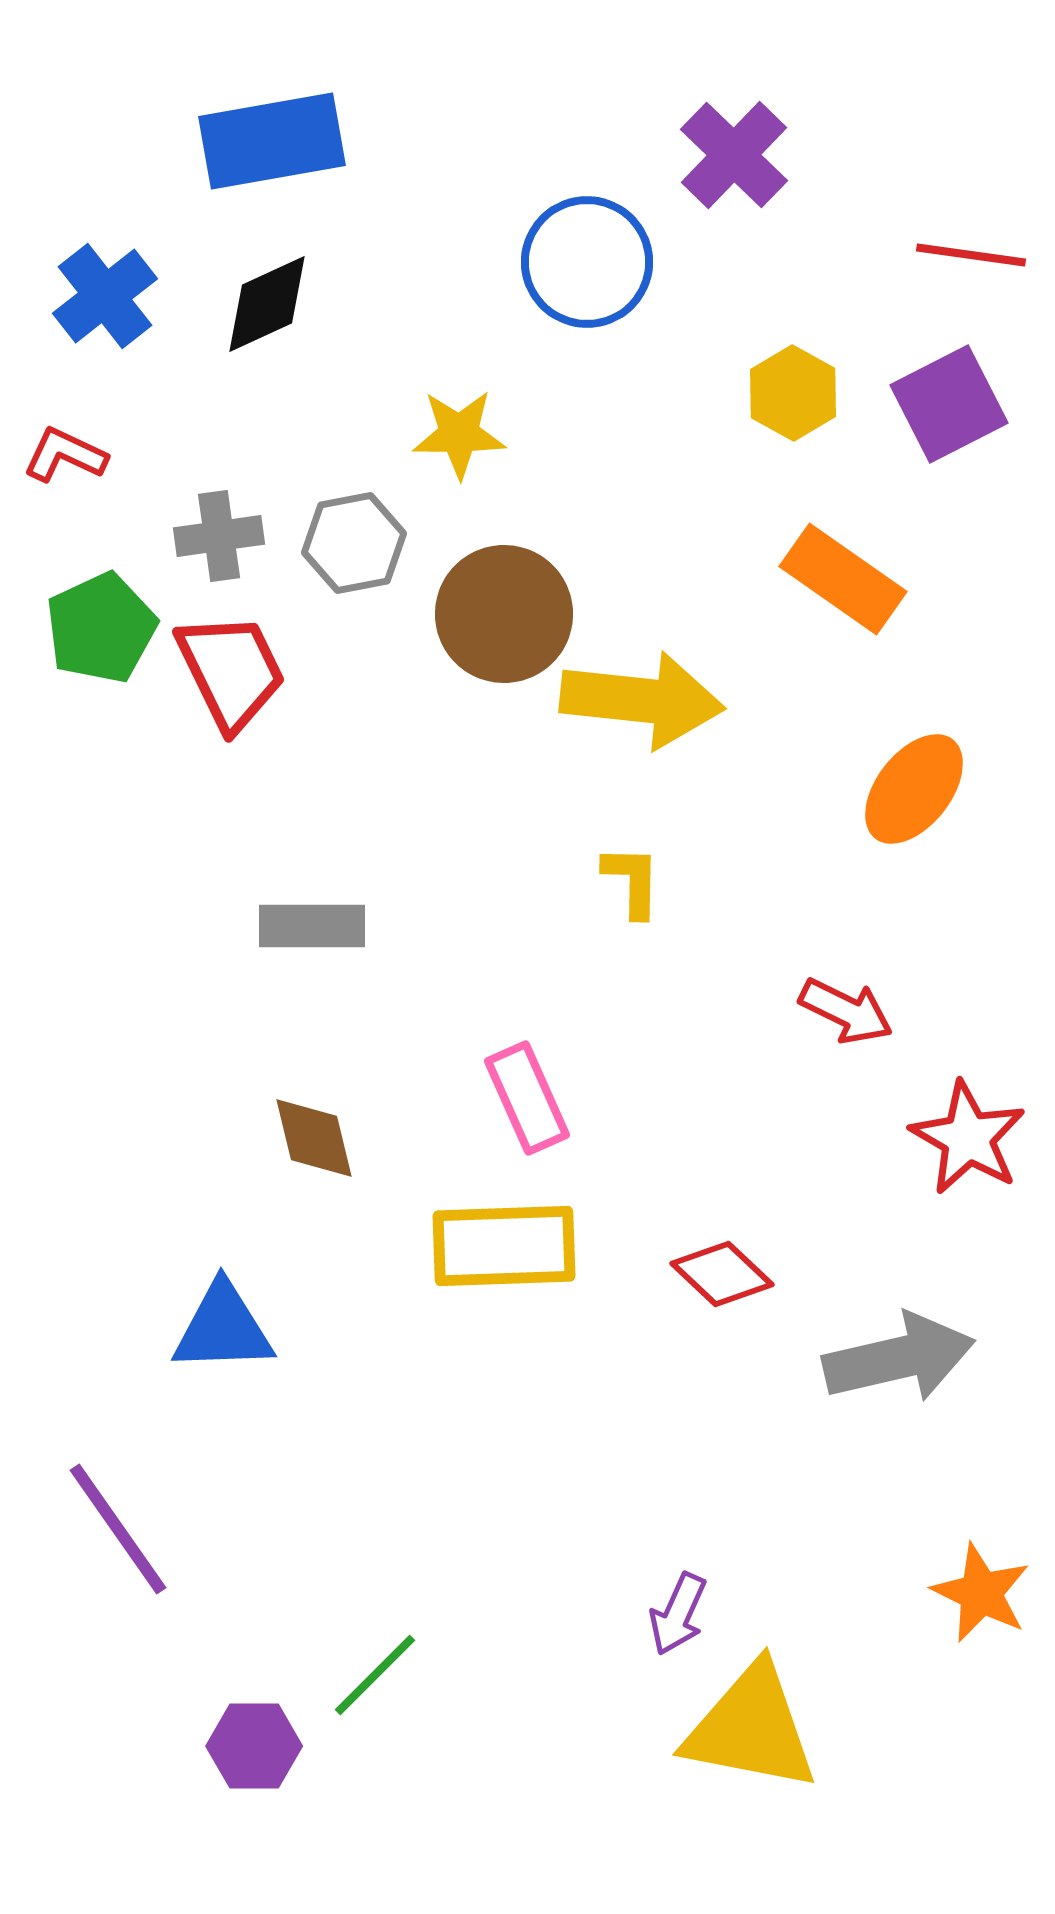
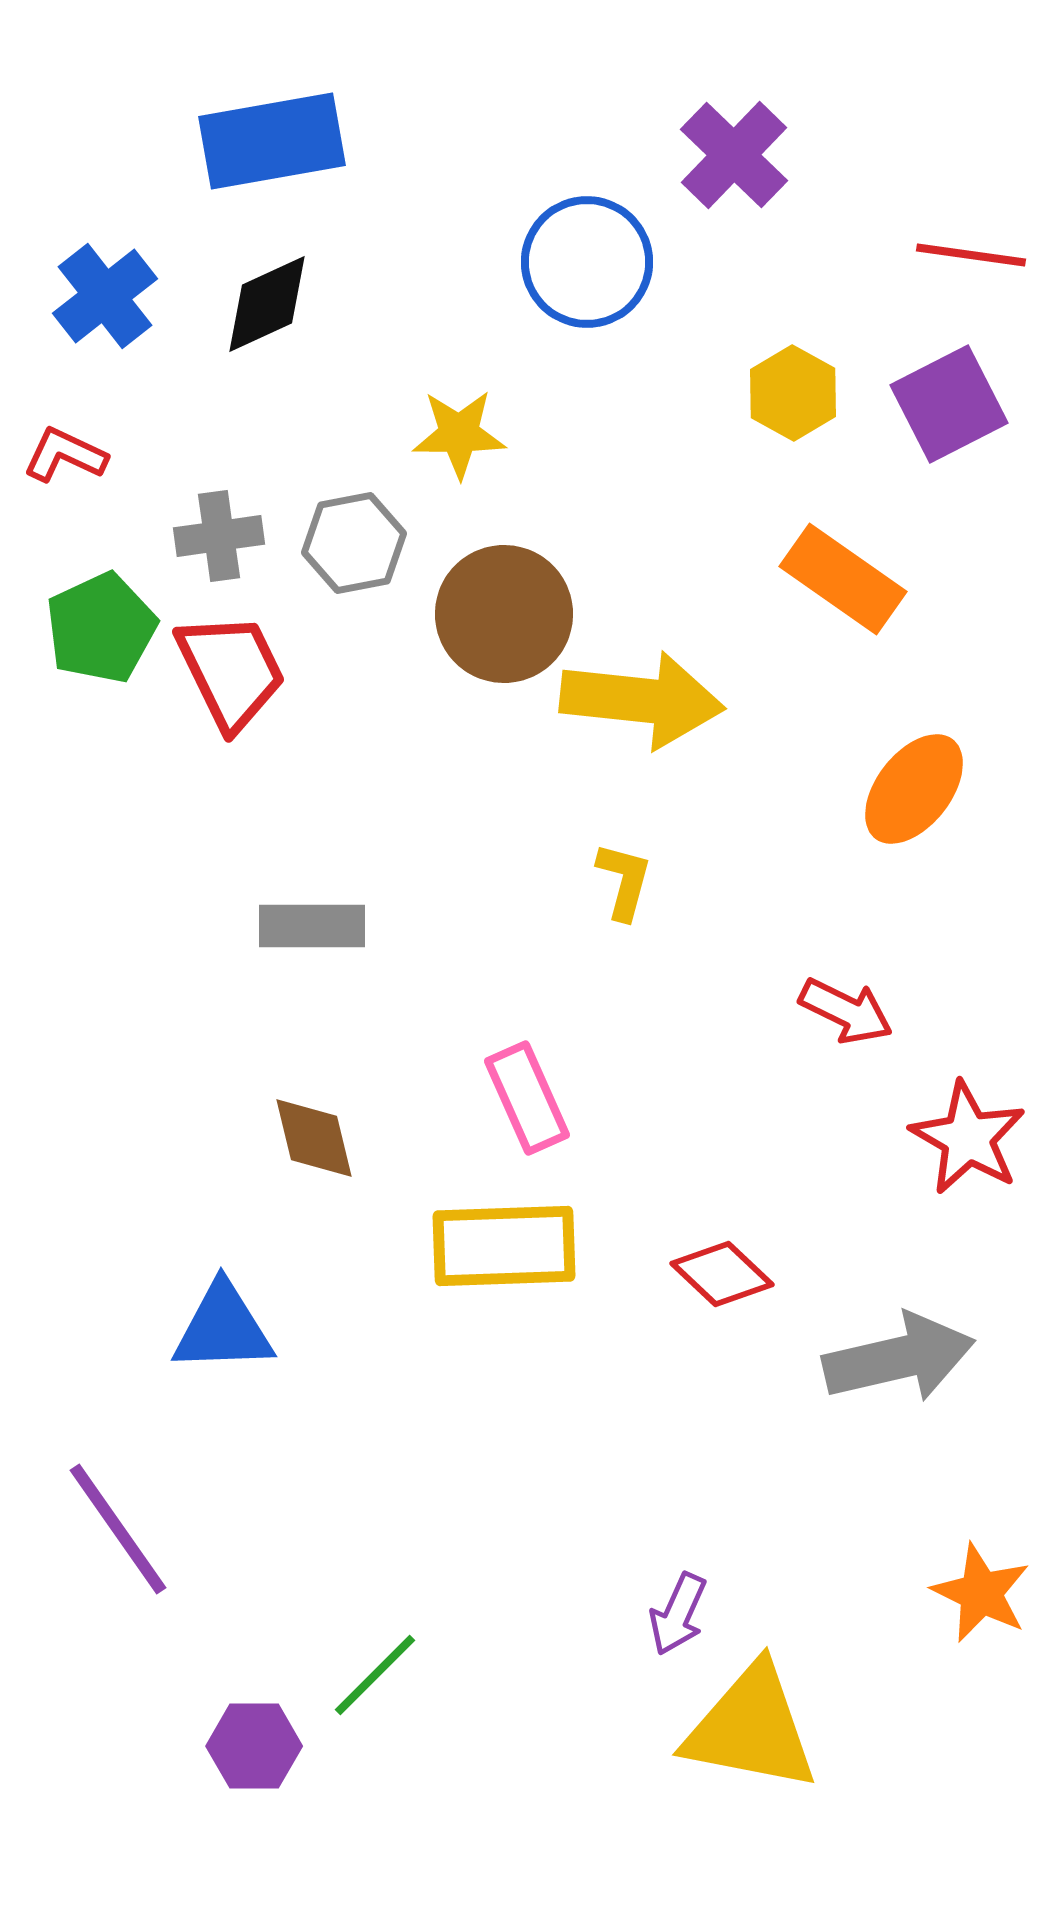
yellow L-shape: moved 8 px left; rotated 14 degrees clockwise
